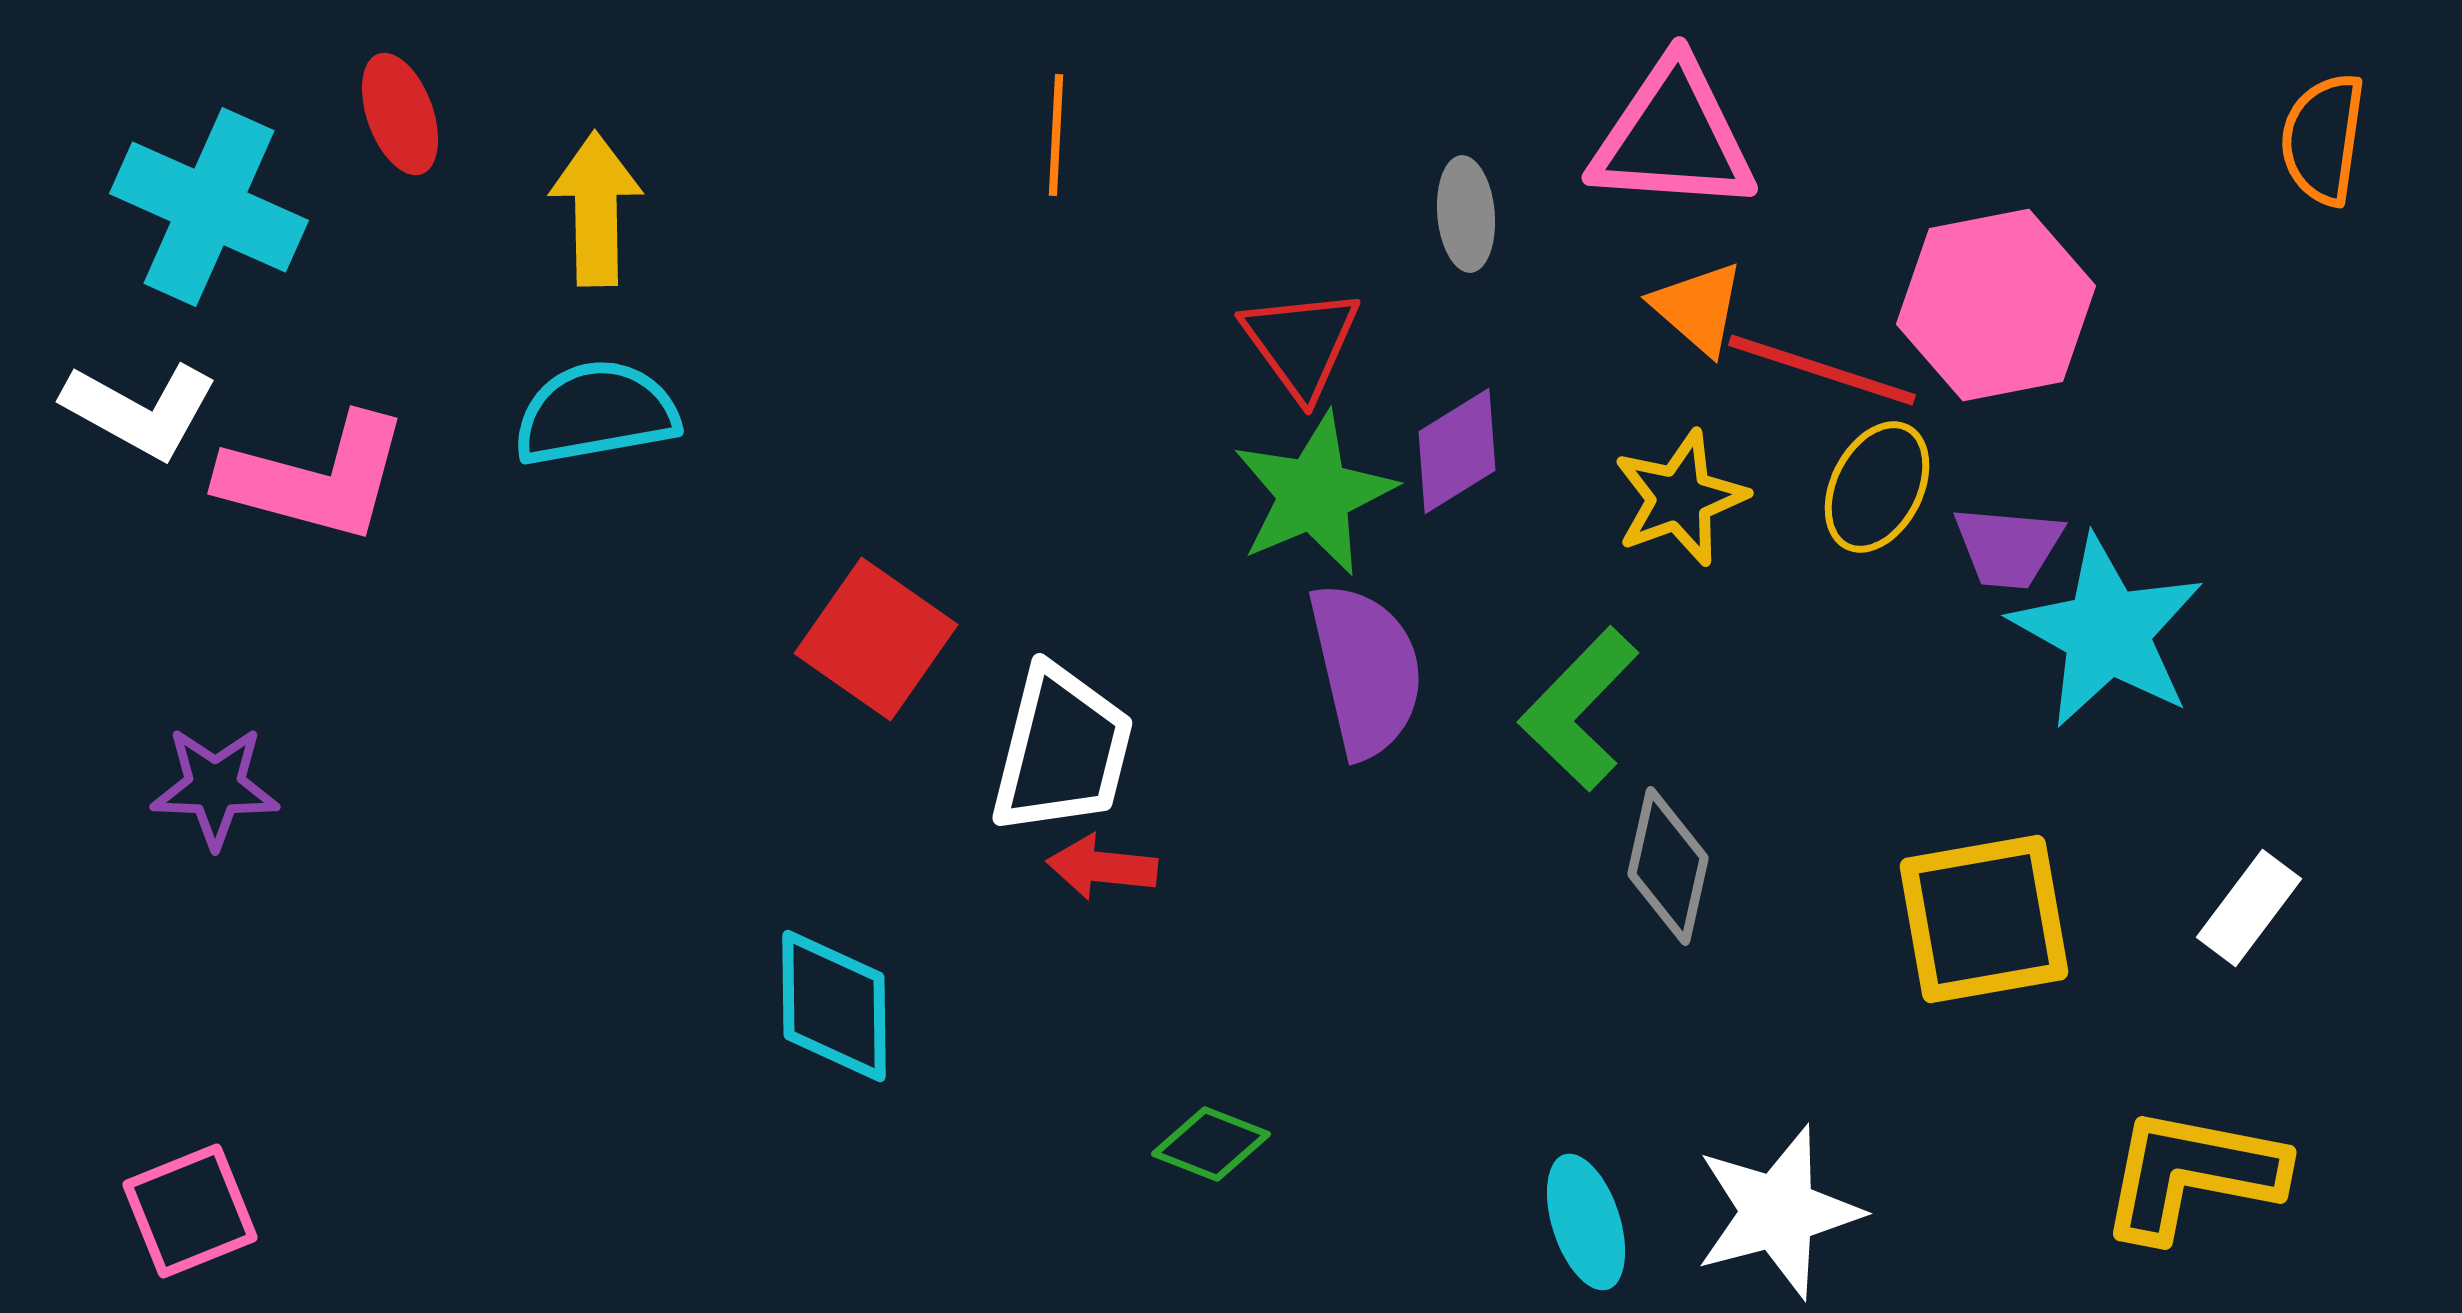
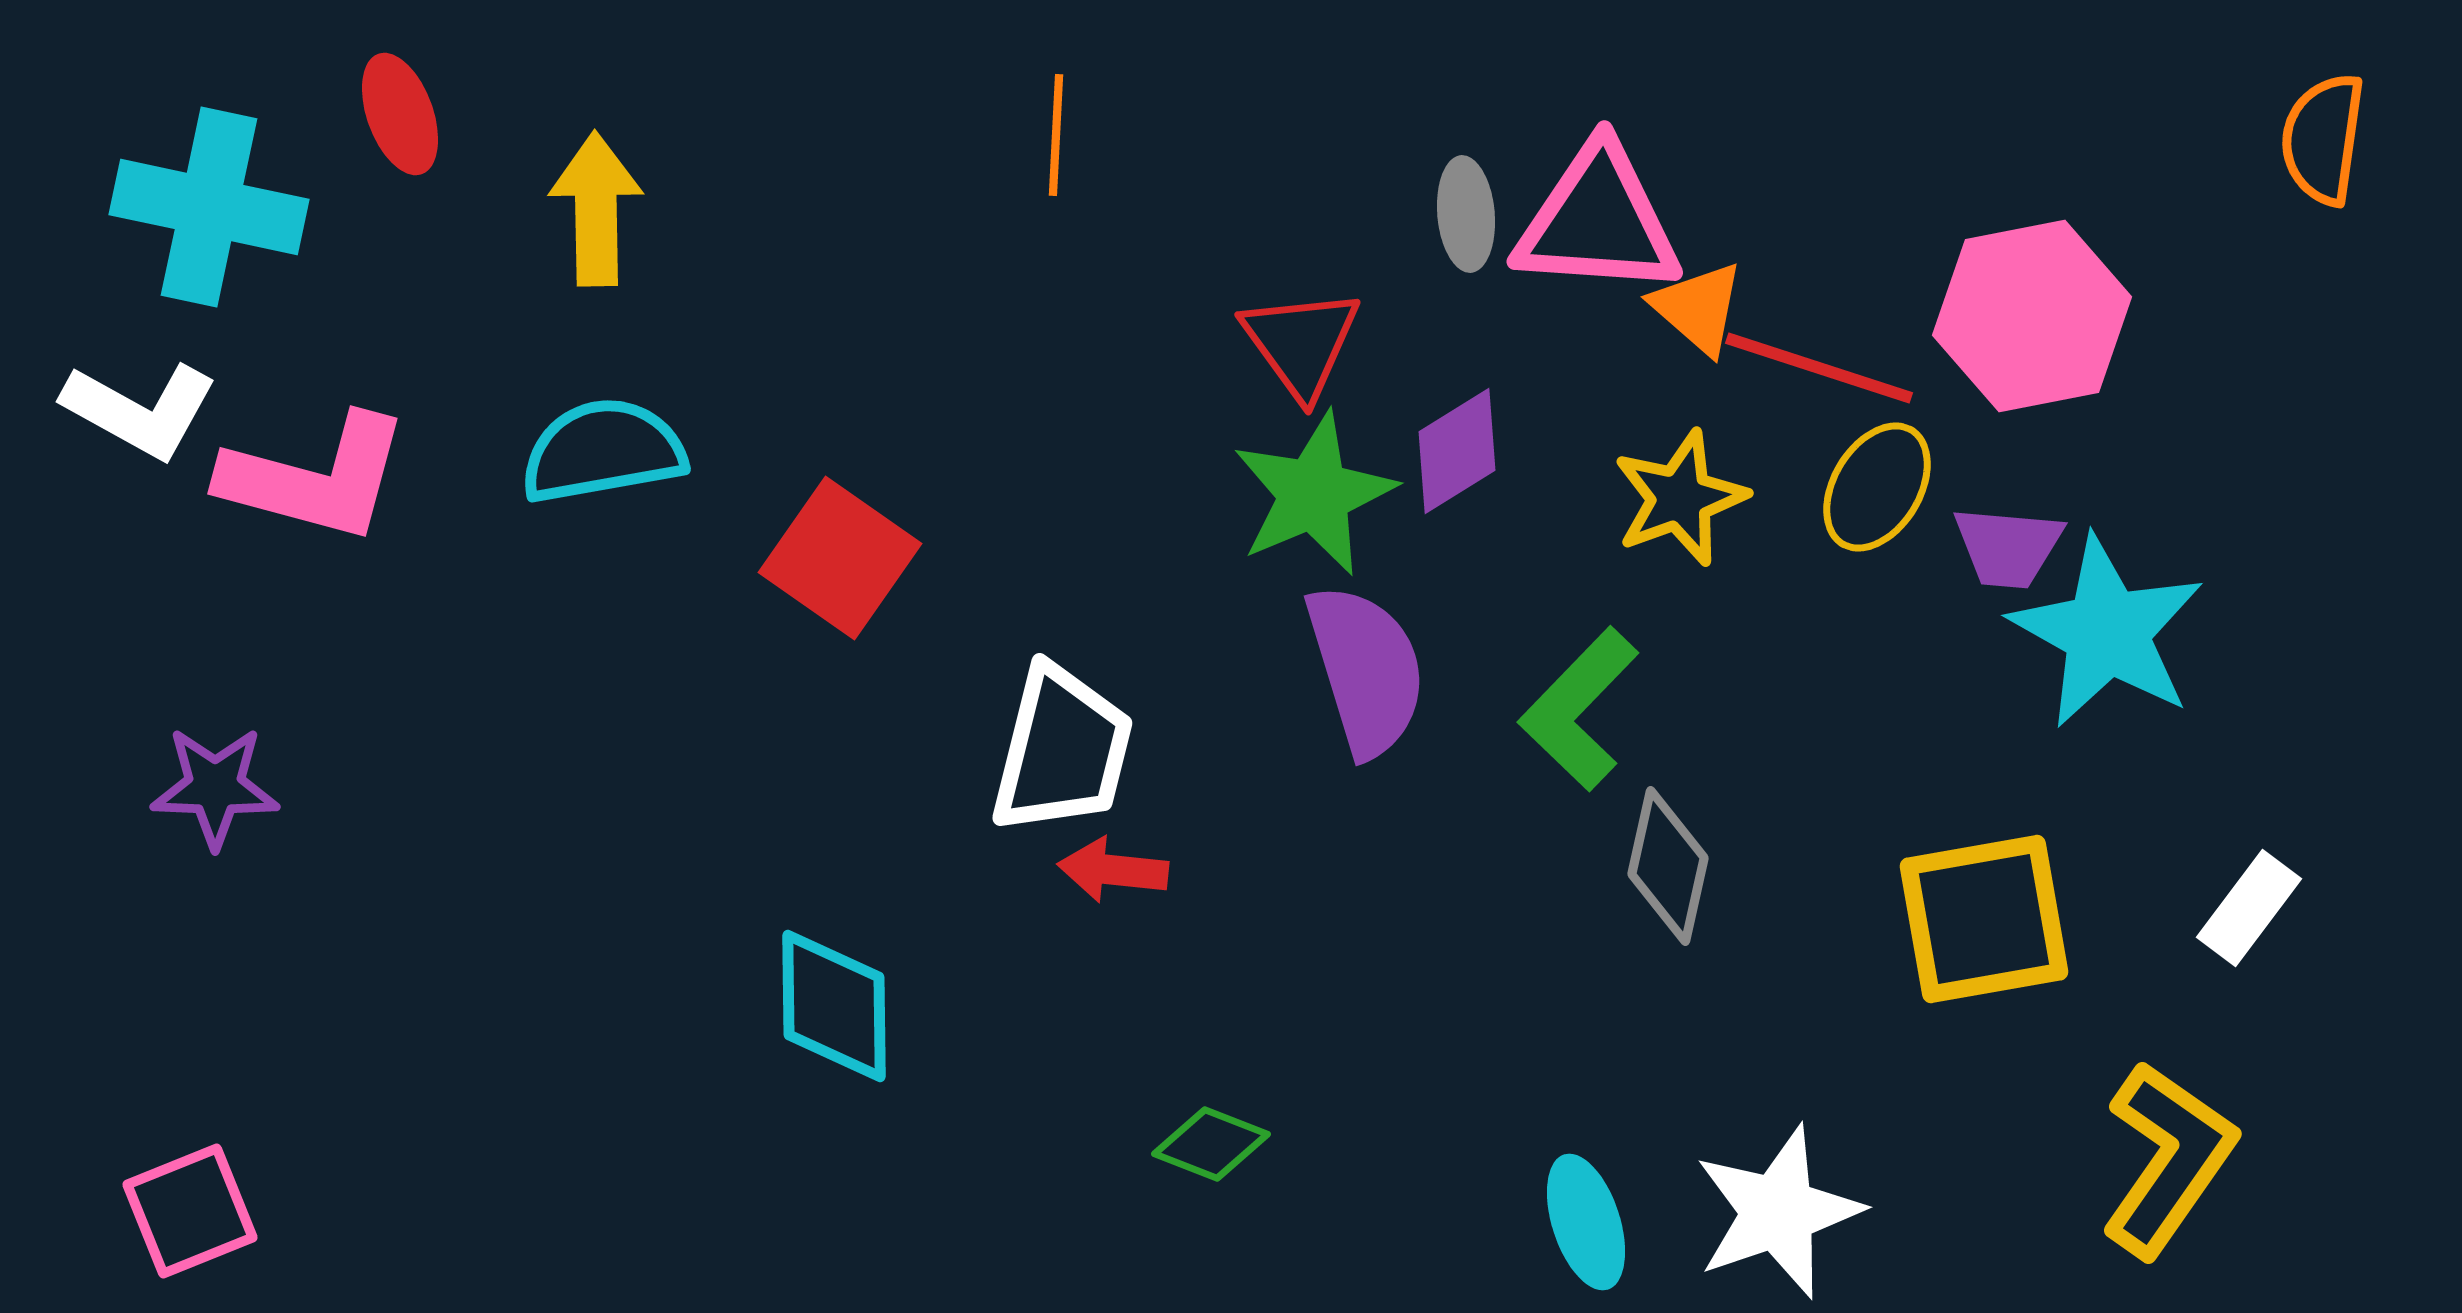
pink triangle: moved 75 px left, 84 px down
cyan cross: rotated 12 degrees counterclockwise
pink hexagon: moved 36 px right, 11 px down
red line: moved 3 px left, 2 px up
cyan semicircle: moved 7 px right, 38 px down
yellow ellipse: rotated 4 degrees clockwise
red square: moved 36 px left, 81 px up
purple semicircle: rotated 4 degrees counterclockwise
red arrow: moved 11 px right, 3 px down
yellow L-shape: moved 24 px left, 15 px up; rotated 114 degrees clockwise
white star: rotated 4 degrees counterclockwise
